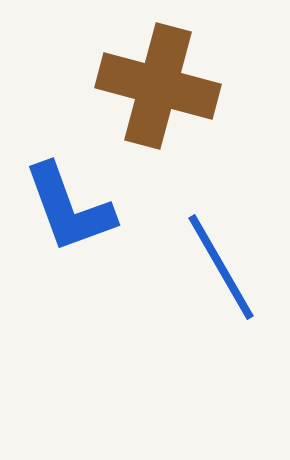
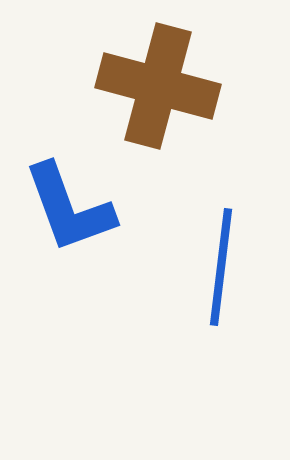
blue line: rotated 37 degrees clockwise
